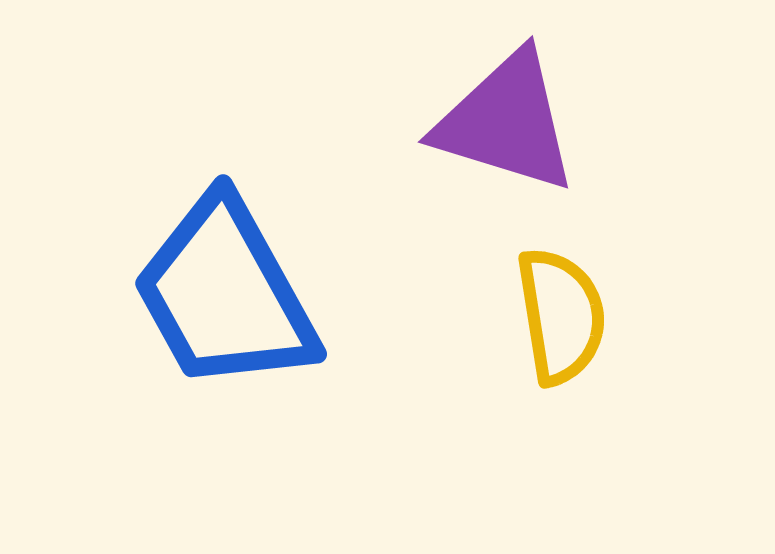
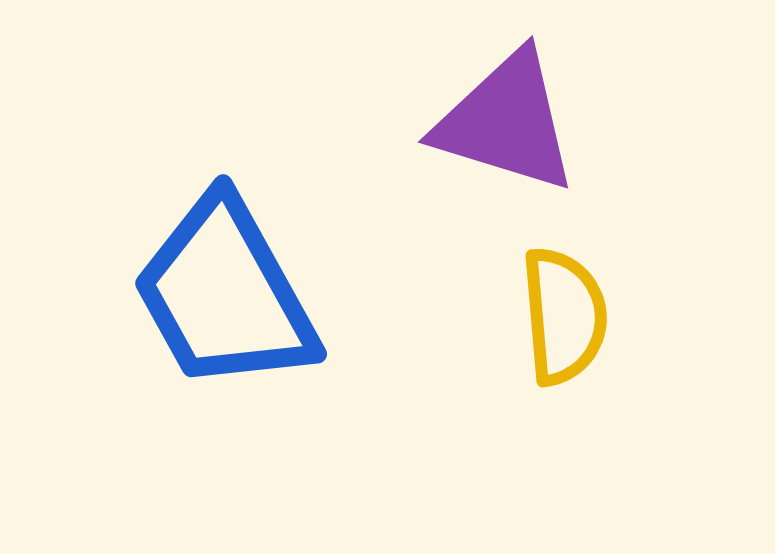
yellow semicircle: moved 3 px right; rotated 4 degrees clockwise
